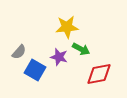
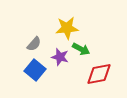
yellow star: moved 1 px down
gray semicircle: moved 15 px right, 8 px up
purple star: moved 1 px right
blue square: rotated 10 degrees clockwise
